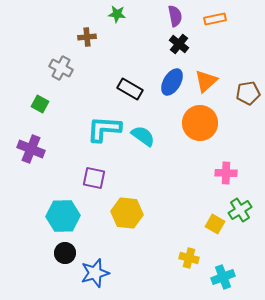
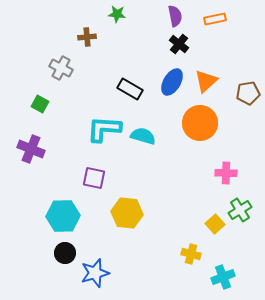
cyan semicircle: rotated 20 degrees counterclockwise
yellow square: rotated 18 degrees clockwise
yellow cross: moved 2 px right, 4 px up
